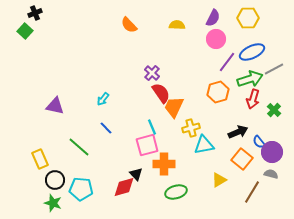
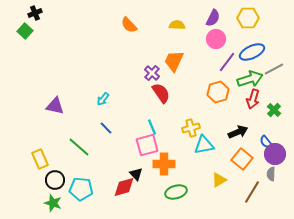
orange trapezoid: moved 46 px up
blue semicircle: moved 7 px right
purple circle: moved 3 px right, 2 px down
gray semicircle: rotated 104 degrees counterclockwise
